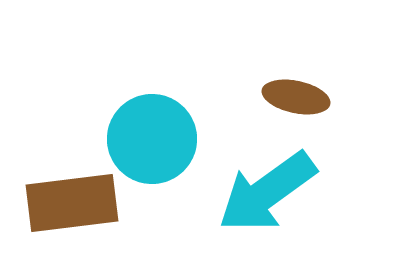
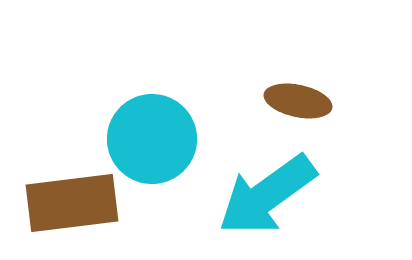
brown ellipse: moved 2 px right, 4 px down
cyan arrow: moved 3 px down
